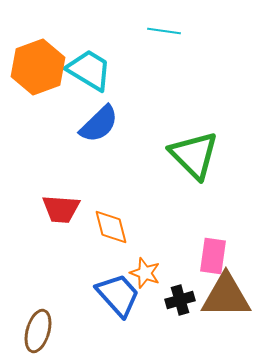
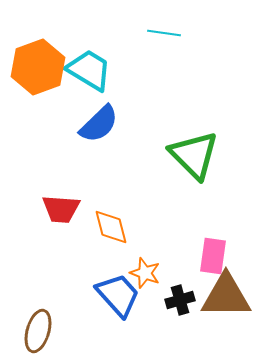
cyan line: moved 2 px down
